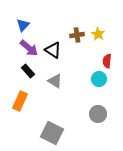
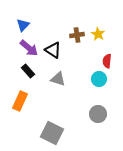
gray triangle: moved 3 px right, 2 px up; rotated 14 degrees counterclockwise
